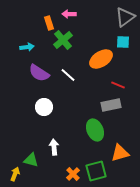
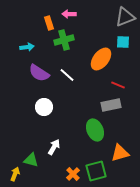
gray triangle: rotated 15 degrees clockwise
green cross: moved 1 px right; rotated 24 degrees clockwise
orange ellipse: rotated 20 degrees counterclockwise
white line: moved 1 px left
white arrow: rotated 35 degrees clockwise
